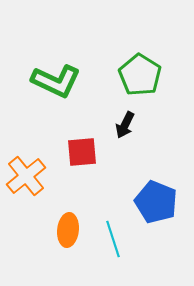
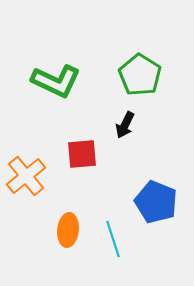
red square: moved 2 px down
